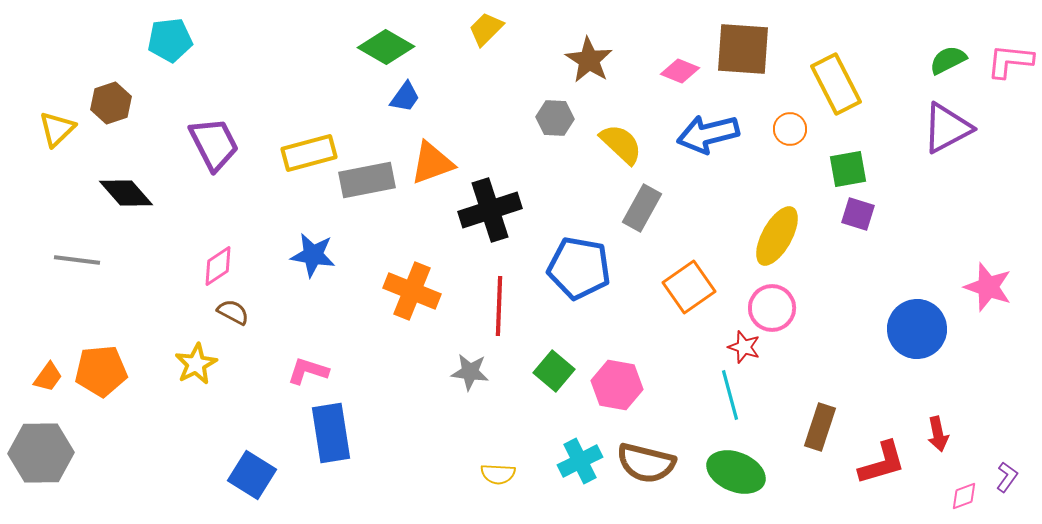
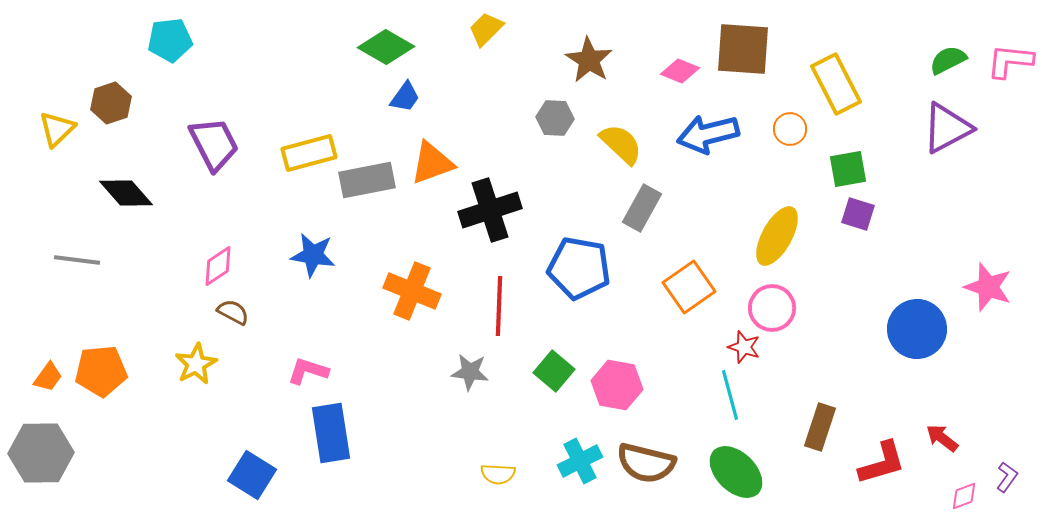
red arrow at (938, 434): moved 4 px right, 4 px down; rotated 140 degrees clockwise
green ellipse at (736, 472): rotated 22 degrees clockwise
